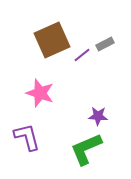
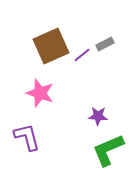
brown square: moved 1 px left, 6 px down
green L-shape: moved 22 px right, 1 px down
